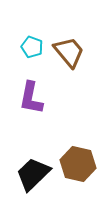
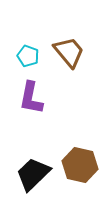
cyan pentagon: moved 4 px left, 9 px down
brown hexagon: moved 2 px right, 1 px down
